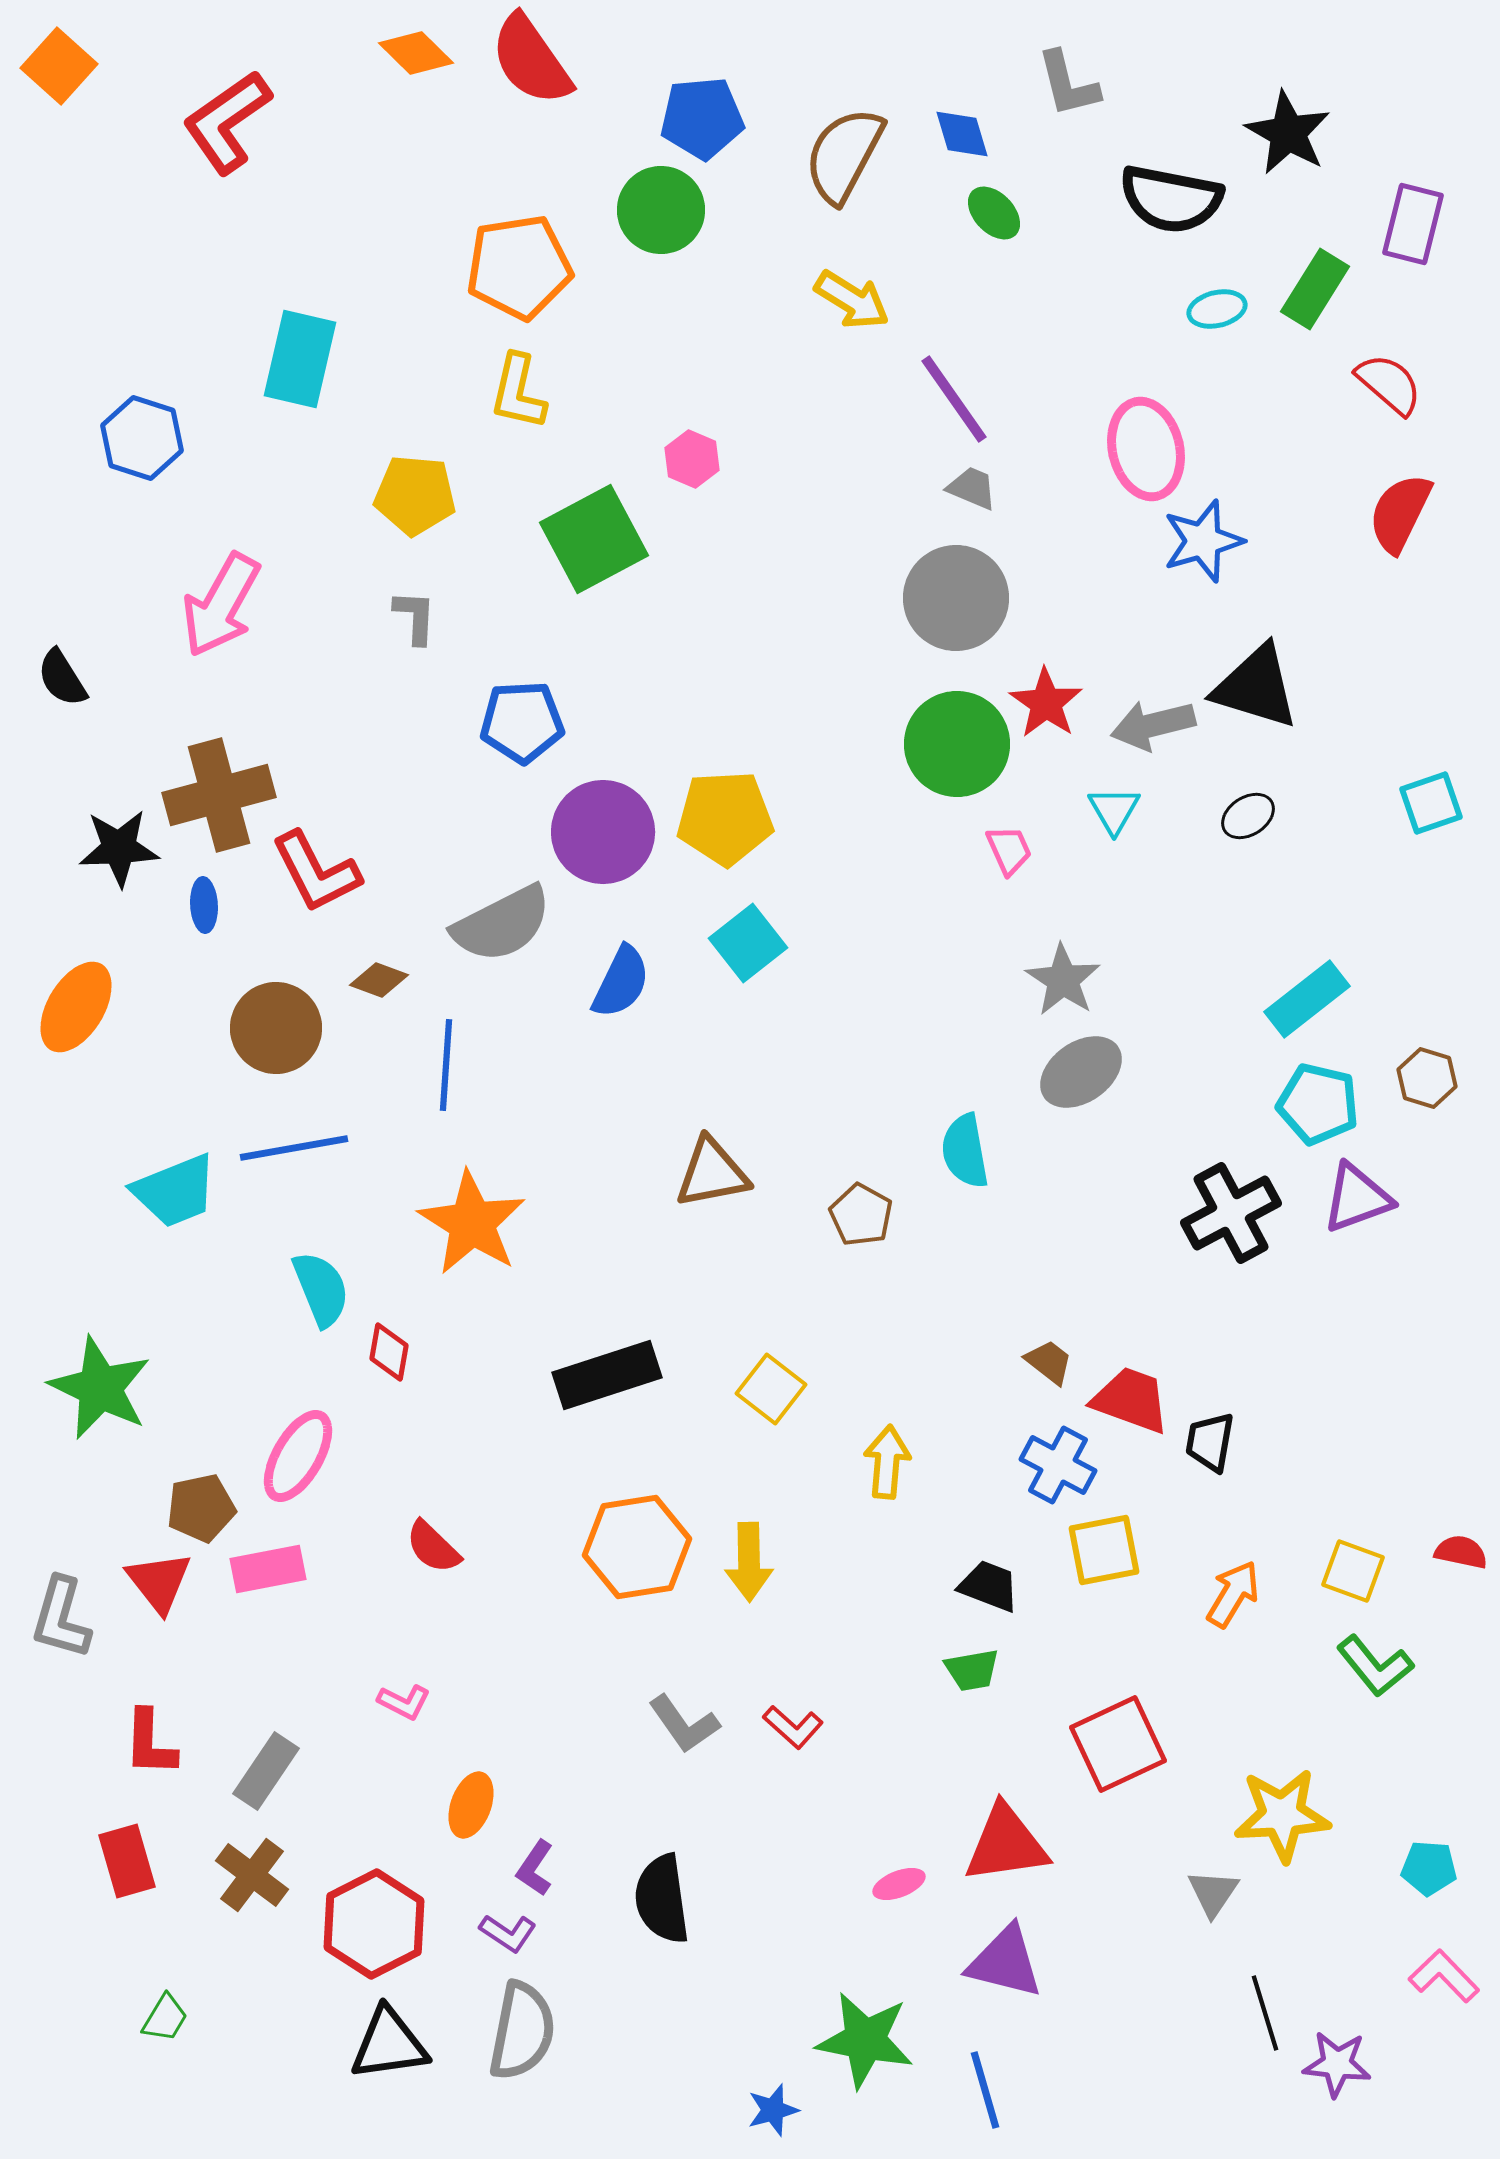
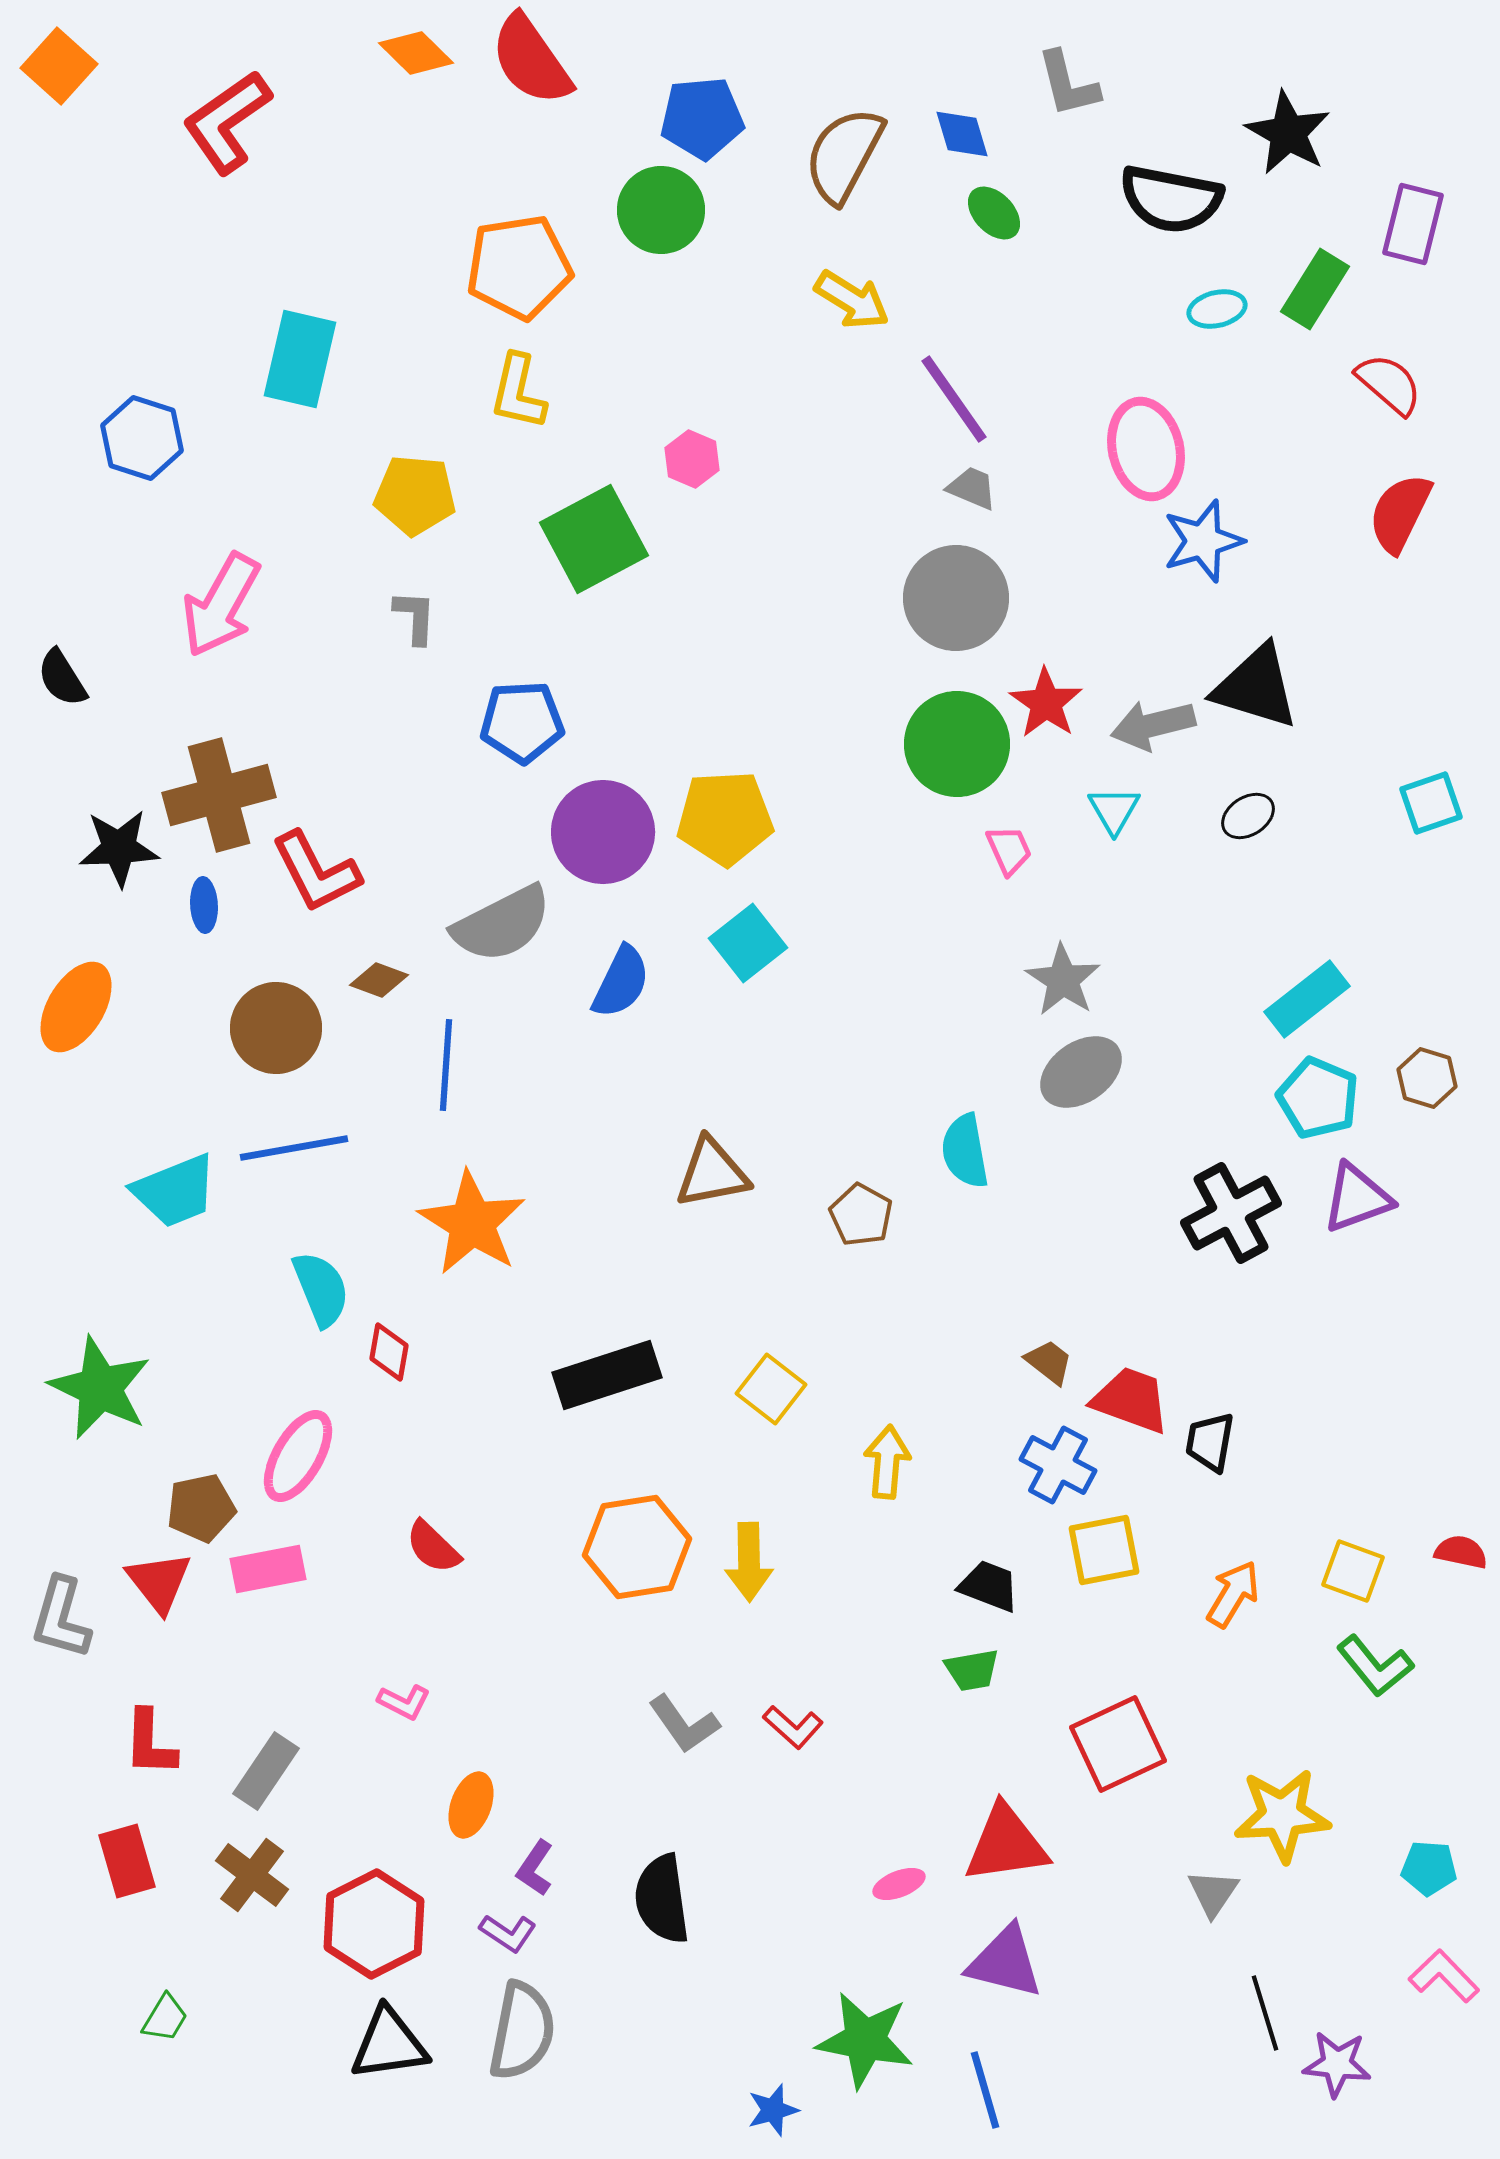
cyan pentagon at (1318, 1104): moved 6 px up; rotated 10 degrees clockwise
